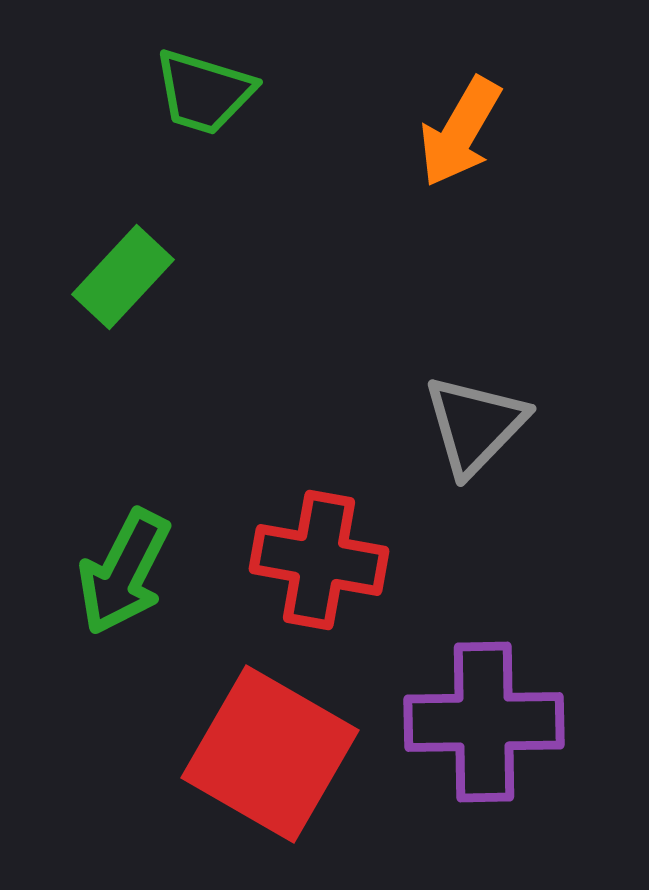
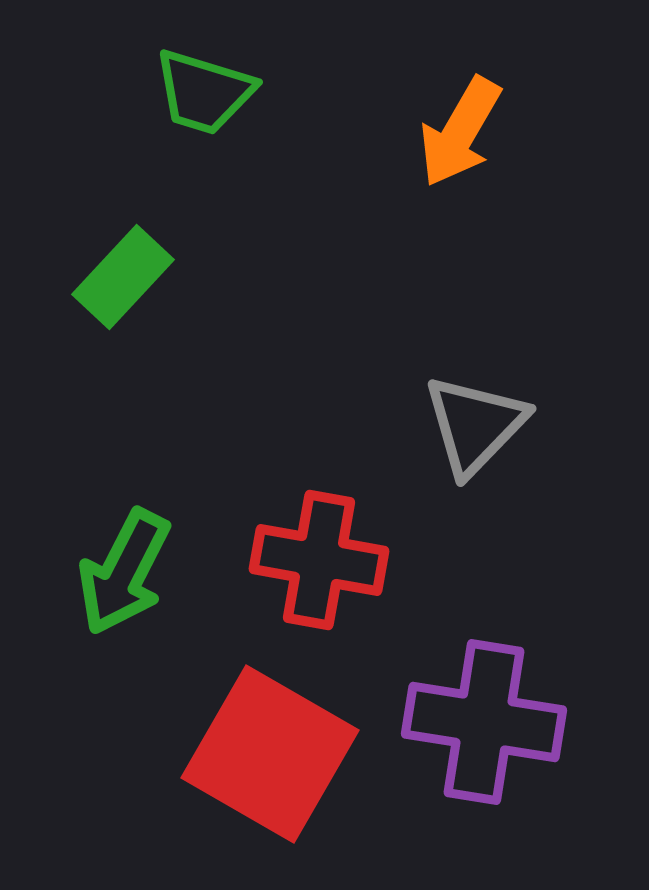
purple cross: rotated 10 degrees clockwise
